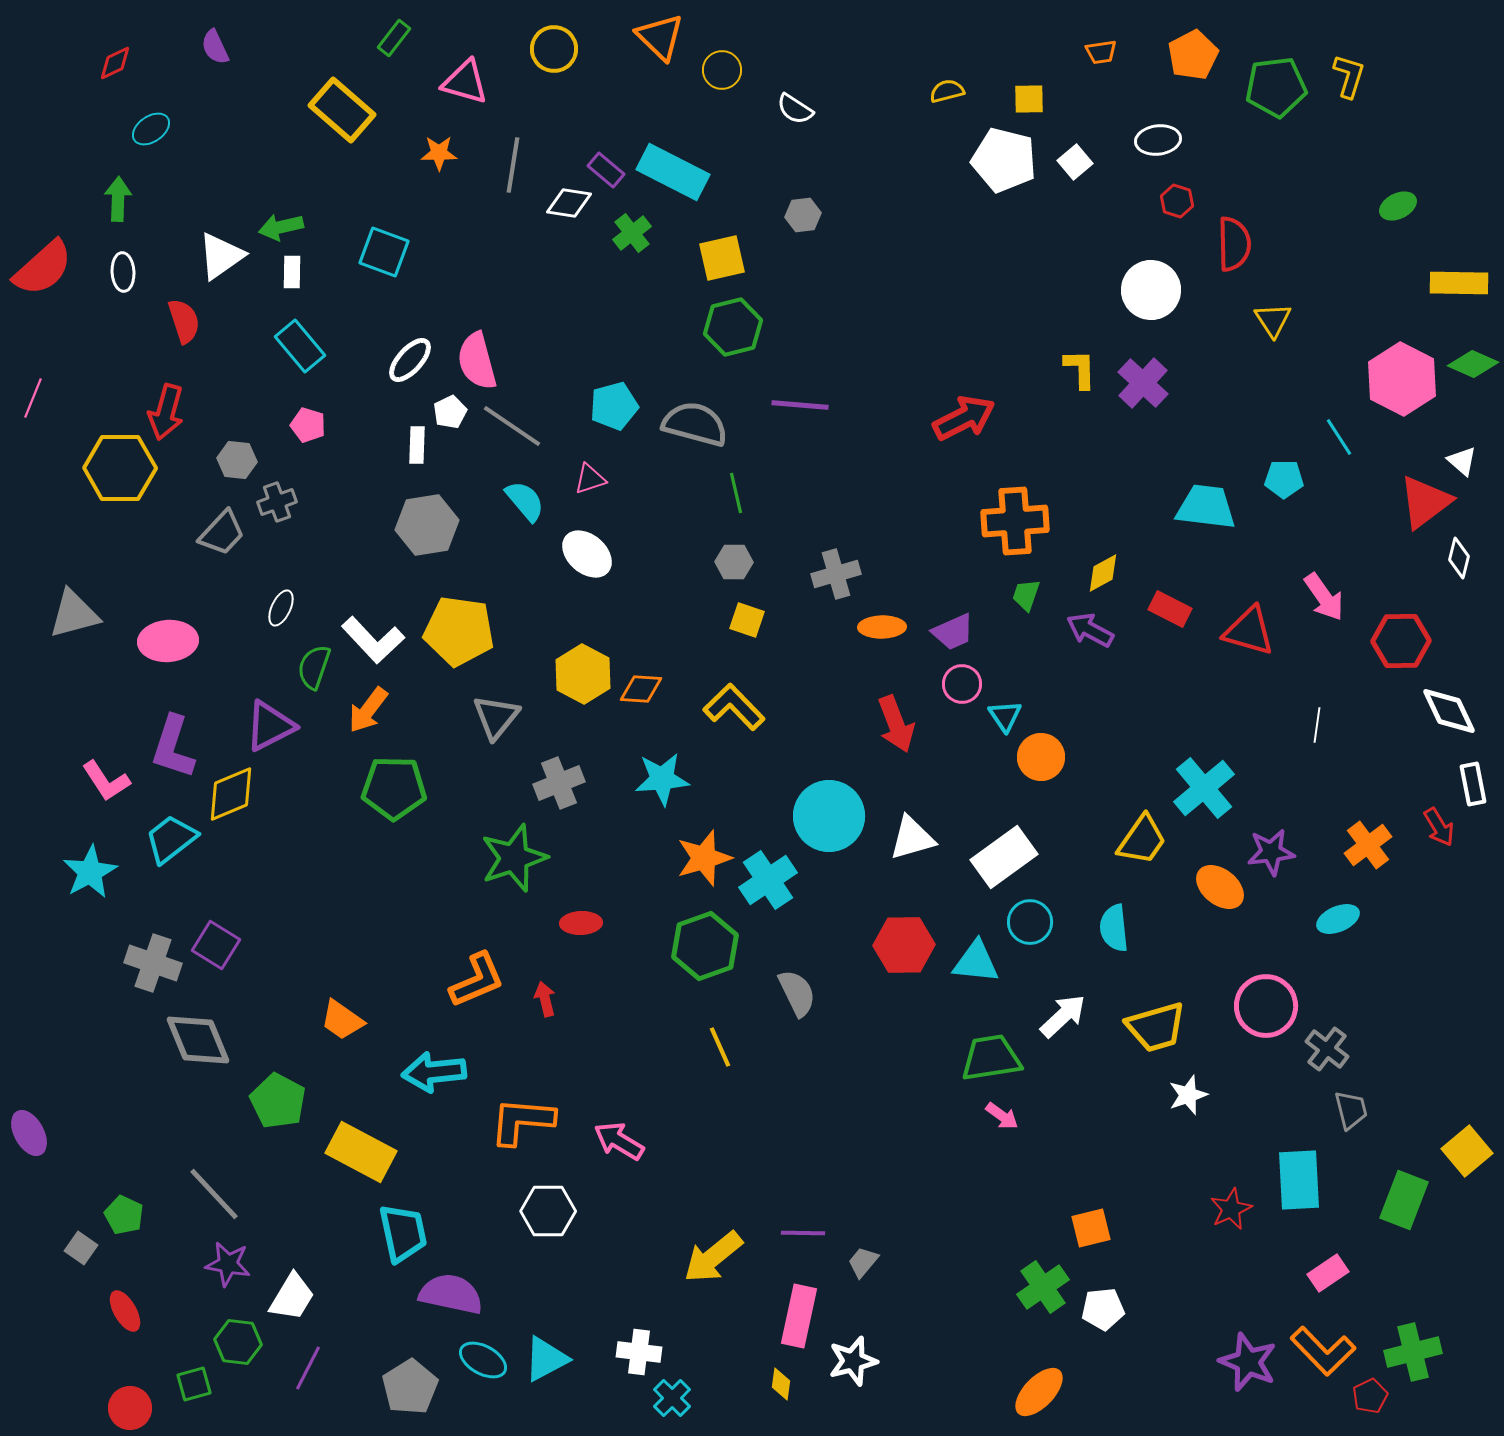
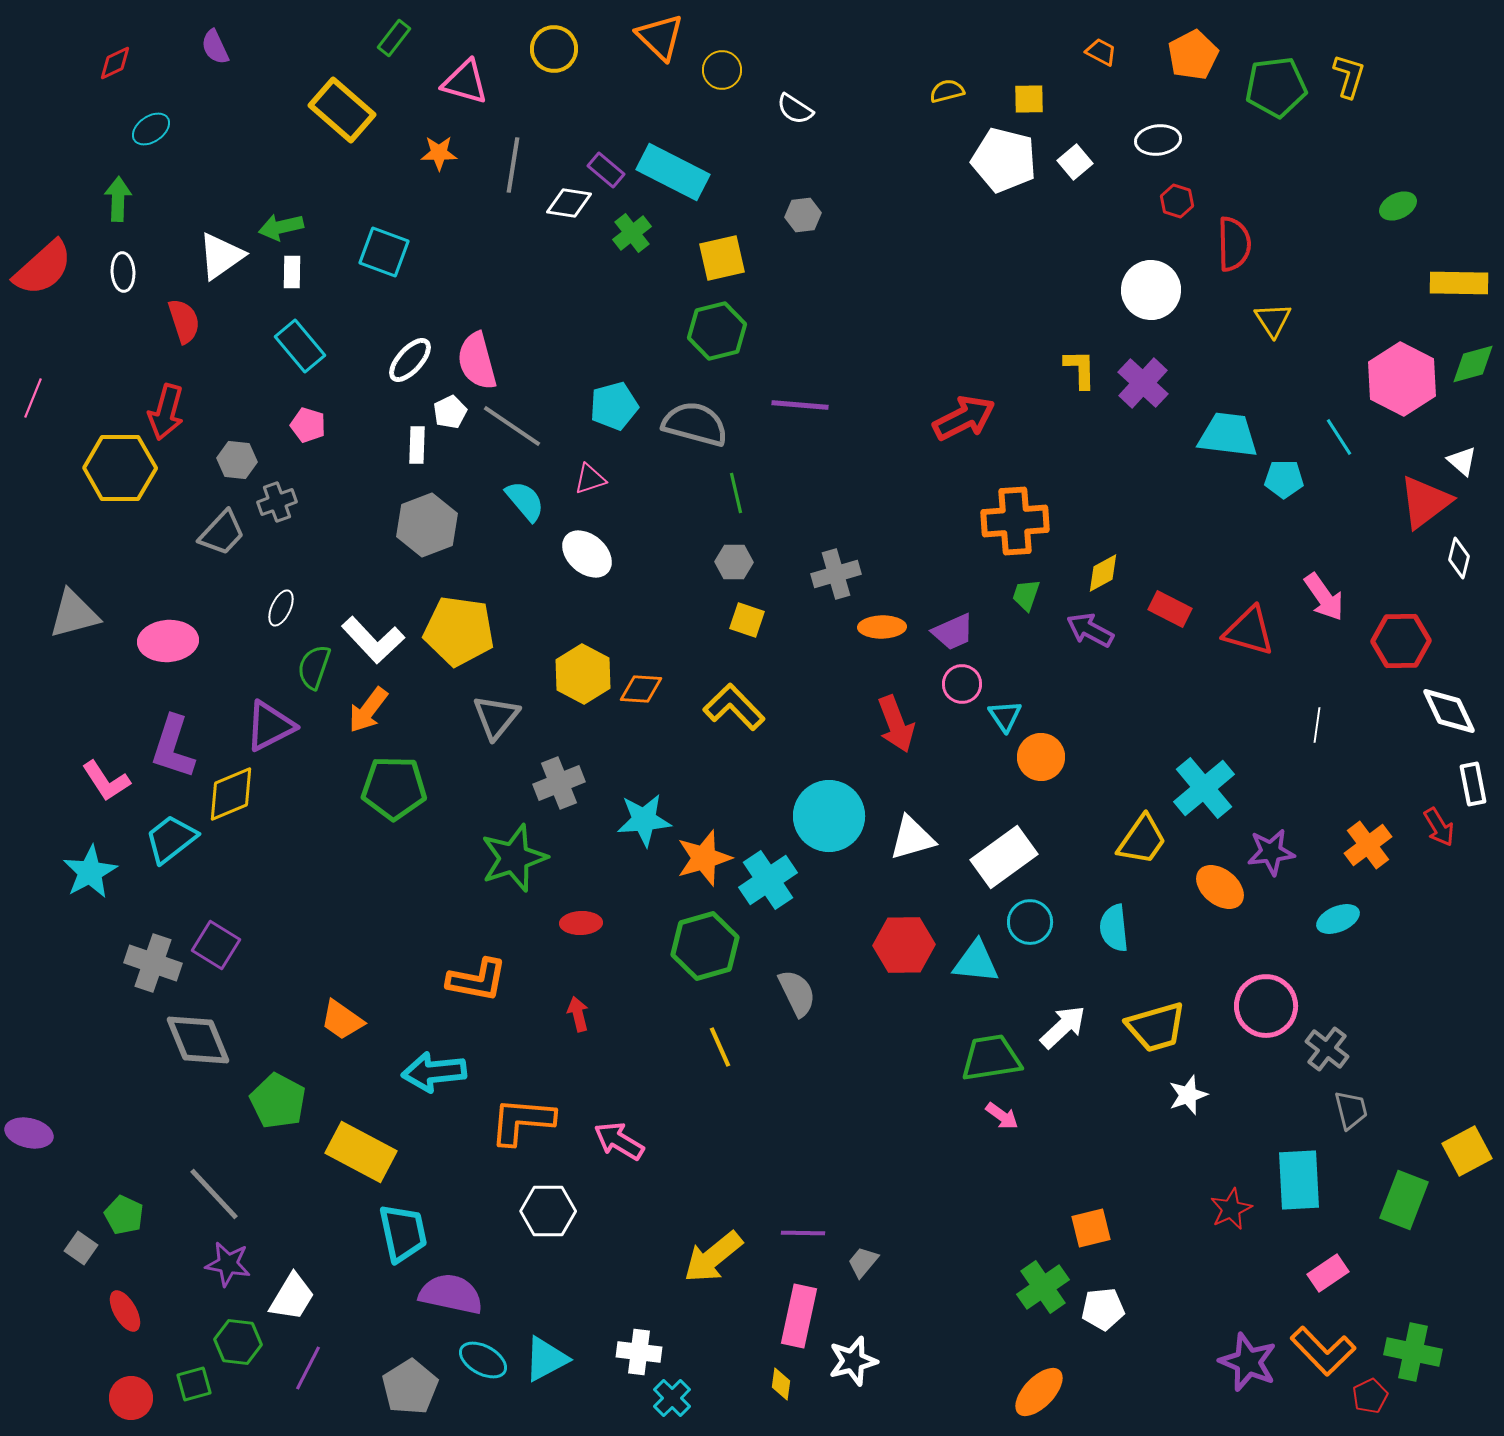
orange trapezoid at (1101, 52): rotated 144 degrees counterclockwise
green hexagon at (733, 327): moved 16 px left, 4 px down
green diamond at (1473, 364): rotated 39 degrees counterclockwise
cyan trapezoid at (1206, 507): moved 22 px right, 72 px up
gray hexagon at (427, 525): rotated 12 degrees counterclockwise
cyan star at (662, 779): moved 18 px left, 41 px down
green hexagon at (705, 946): rotated 4 degrees clockwise
orange L-shape at (477, 980): rotated 34 degrees clockwise
red arrow at (545, 999): moved 33 px right, 15 px down
white arrow at (1063, 1016): moved 11 px down
purple ellipse at (29, 1133): rotated 48 degrees counterclockwise
yellow square at (1467, 1151): rotated 12 degrees clockwise
green cross at (1413, 1352): rotated 26 degrees clockwise
red circle at (130, 1408): moved 1 px right, 10 px up
